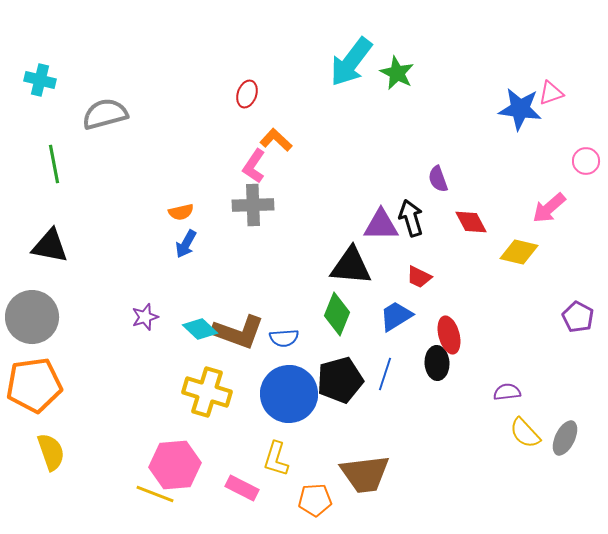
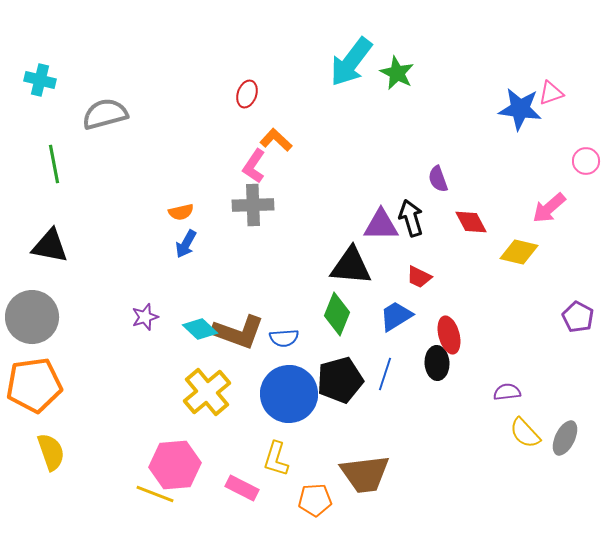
yellow cross at (207, 392): rotated 33 degrees clockwise
